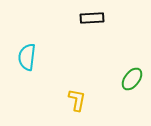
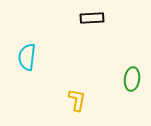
green ellipse: rotated 30 degrees counterclockwise
